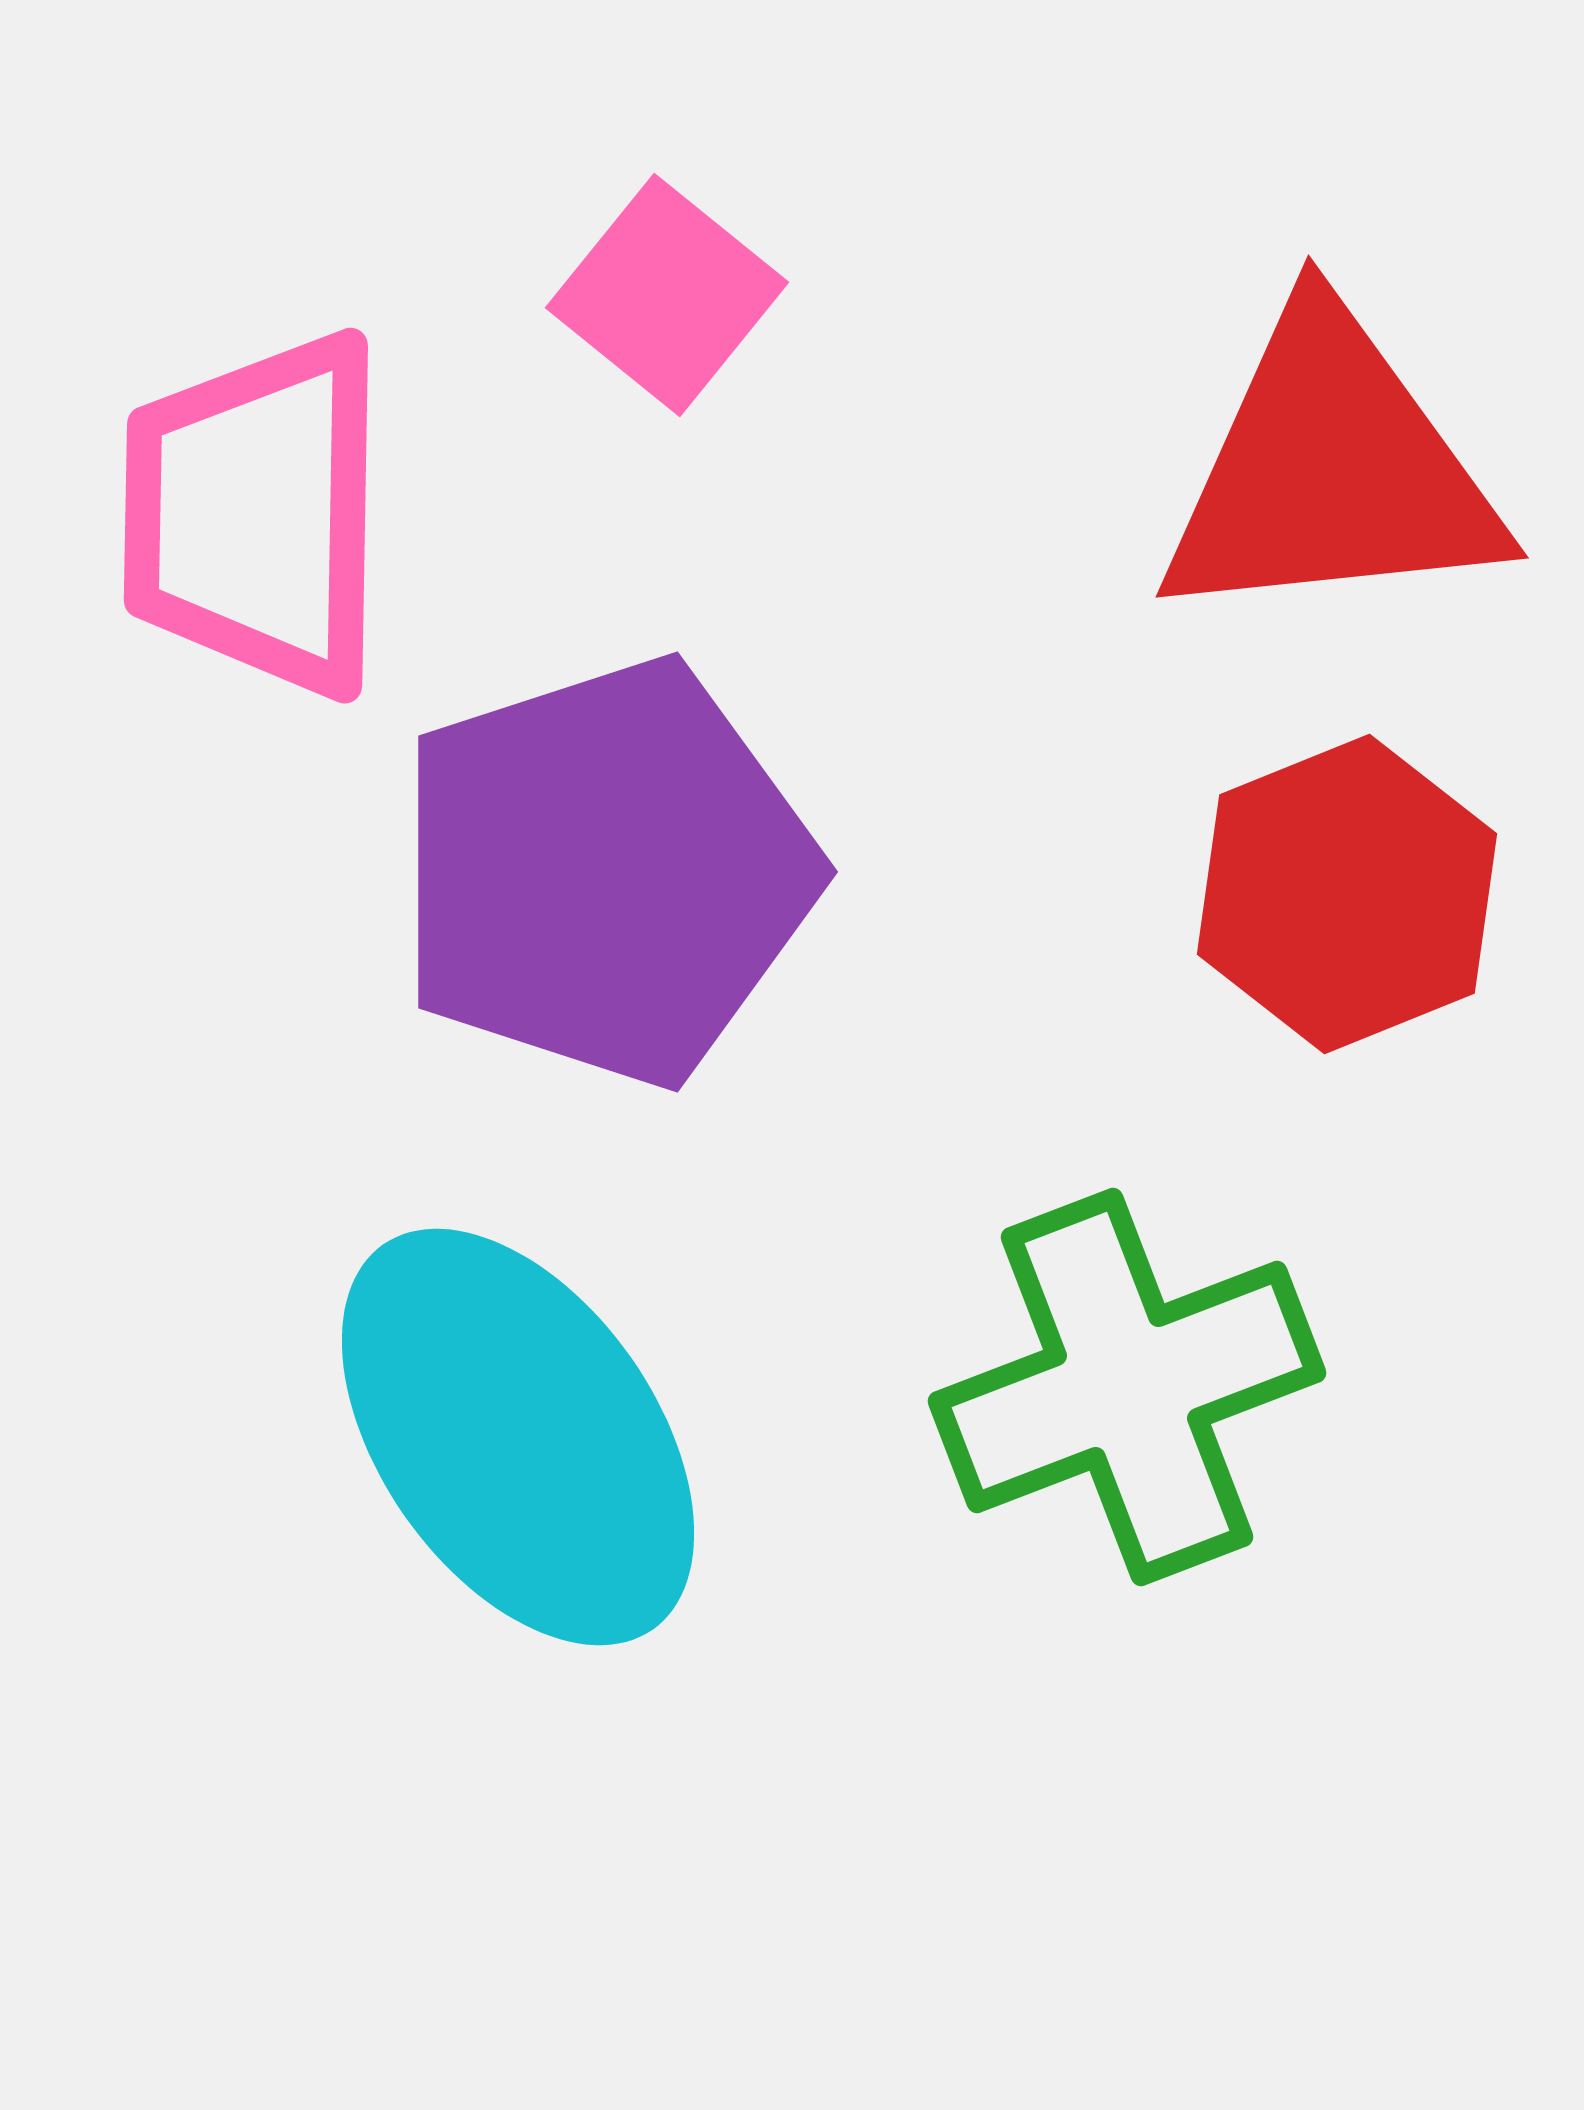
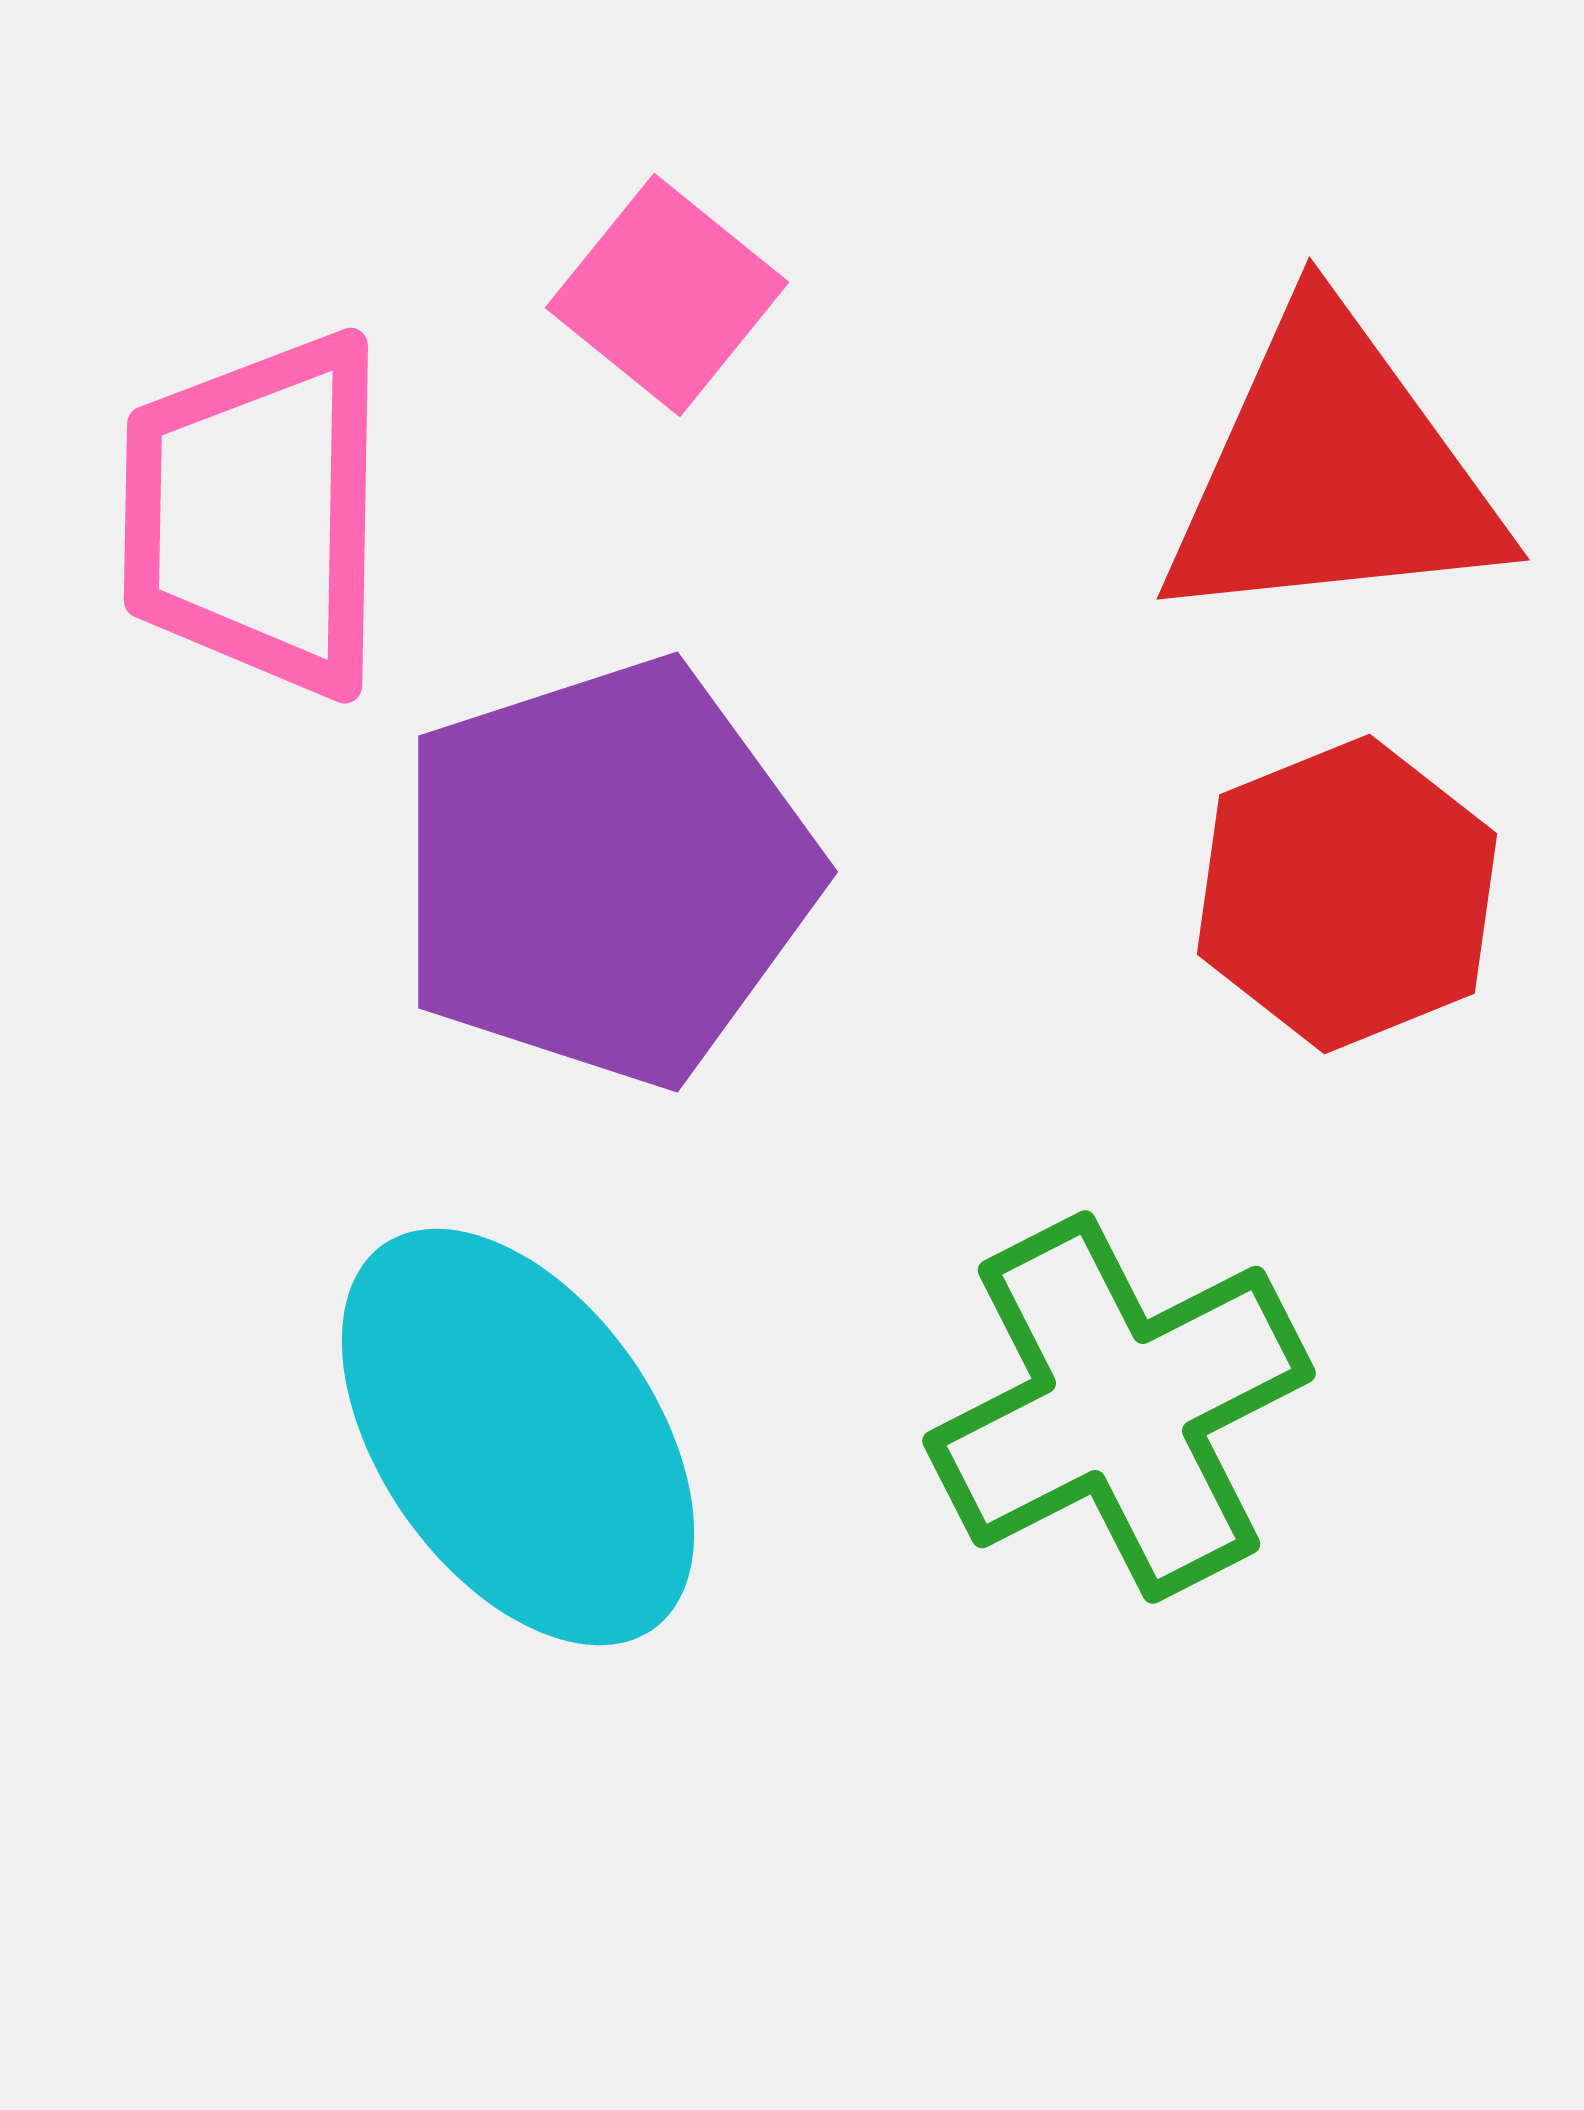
red triangle: moved 1 px right, 2 px down
green cross: moved 8 px left, 20 px down; rotated 6 degrees counterclockwise
